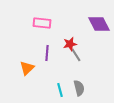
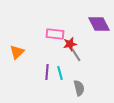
pink rectangle: moved 13 px right, 11 px down
purple line: moved 19 px down
orange triangle: moved 10 px left, 16 px up
cyan line: moved 17 px up
